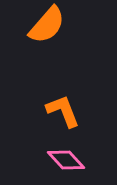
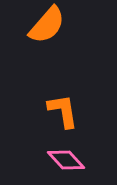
orange L-shape: rotated 12 degrees clockwise
